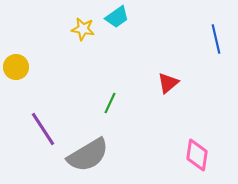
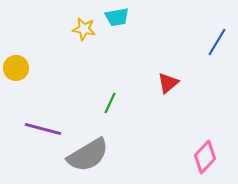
cyan trapezoid: rotated 25 degrees clockwise
yellow star: moved 1 px right
blue line: moved 1 px right, 3 px down; rotated 44 degrees clockwise
yellow circle: moved 1 px down
purple line: rotated 42 degrees counterclockwise
pink diamond: moved 8 px right, 2 px down; rotated 36 degrees clockwise
